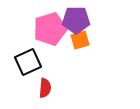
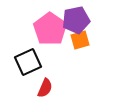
purple pentagon: rotated 12 degrees counterclockwise
pink pentagon: rotated 20 degrees counterclockwise
red semicircle: rotated 18 degrees clockwise
